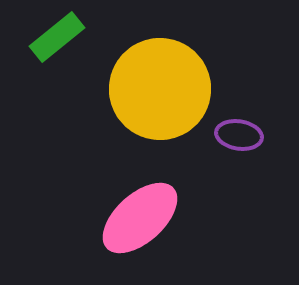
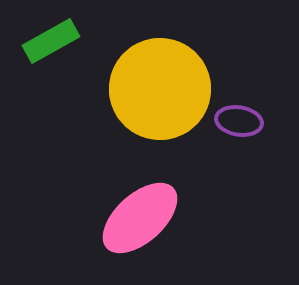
green rectangle: moved 6 px left, 4 px down; rotated 10 degrees clockwise
purple ellipse: moved 14 px up
